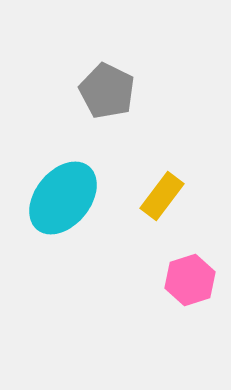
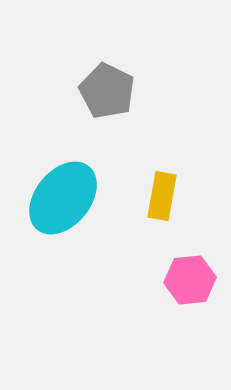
yellow rectangle: rotated 27 degrees counterclockwise
pink hexagon: rotated 12 degrees clockwise
